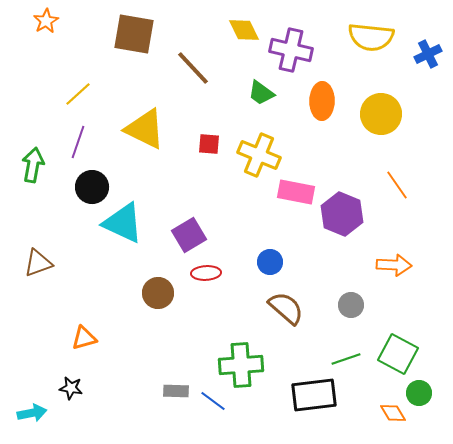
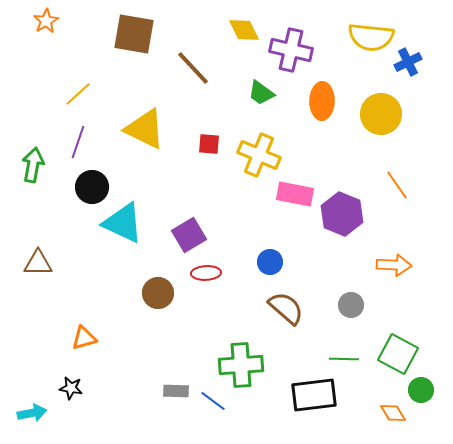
blue cross: moved 20 px left, 8 px down
pink rectangle: moved 1 px left, 2 px down
brown triangle: rotated 20 degrees clockwise
green line: moved 2 px left; rotated 20 degrees clockwise
green circle: moved 2 px right, 3 px up
